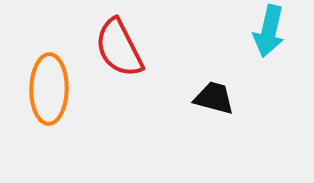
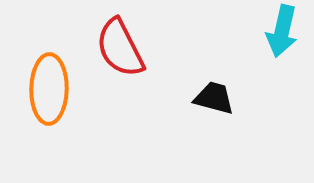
cyan arrow: moved 13 px right
red semicircle: moved 1 px right
